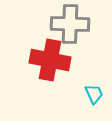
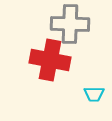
cyan trapezoid: rotated 115 degrees clockwise
